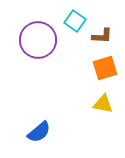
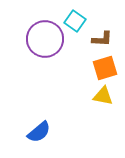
brown L-shape: moved 3 px down
purple circle: moved 7 px right, 1 px up
yellow triangle: moved 8 px up
